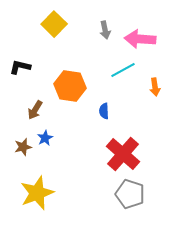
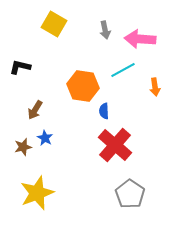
yellow square: rotated 15 degrees counterclockwise
orange hexagon: moved 13 px right
blue star: rotated 14 degrees counterclockwise
red cross: moved 8 px left, 9 px up
gray pentagon: rotated 16 degrees clockwise
